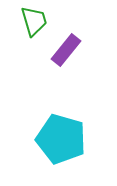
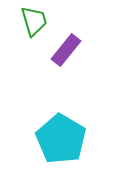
cyan pentagon: rotated 15 degrees clockwise
